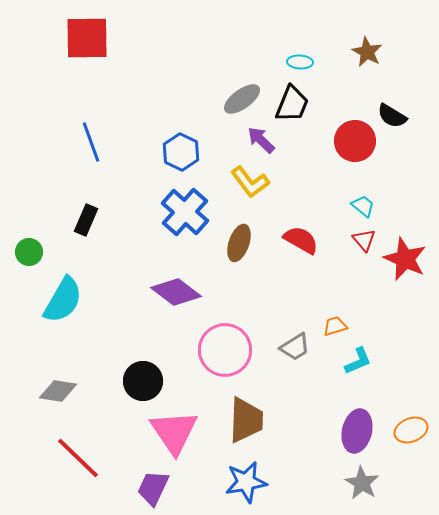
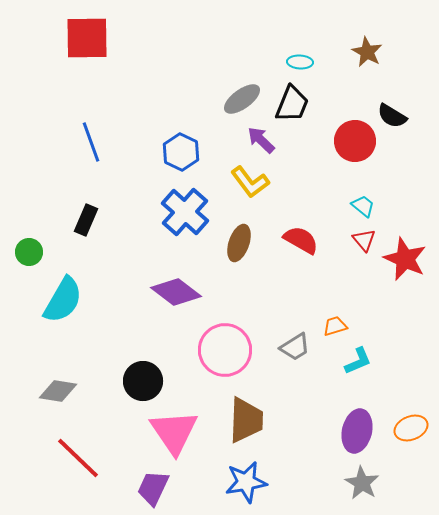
orange ellipse: moved 2 px up
